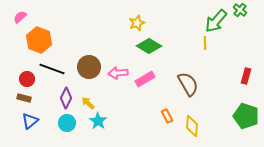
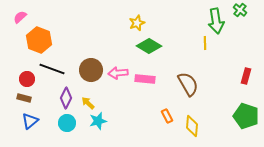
green arrow: rotated 50 degrees counterclockwise
brown circle: moved 2 px right, 3 px down
pink rectangle: rotated 36 degrees clockwise
cyan star: rotated 24 degrees clockwise
